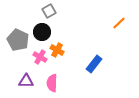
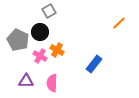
black circle: moved 2 px left
pink cross: moved 1 px up
